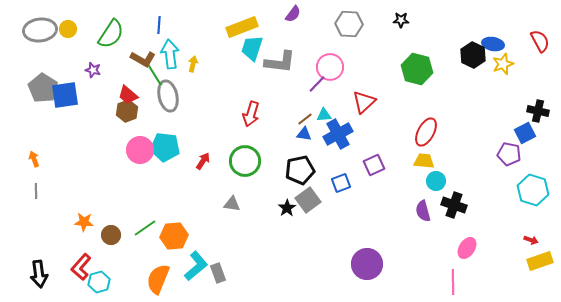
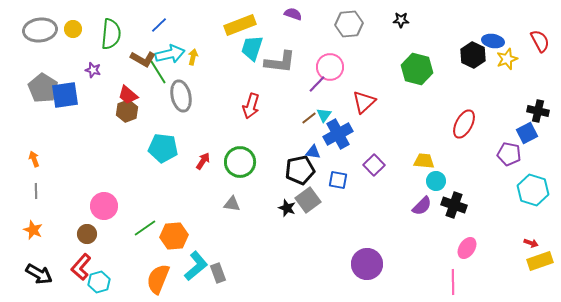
purple semicircle at (293, 14): rotated 108 degrees counterclockwise
gray hexagon at (349, 24): rotated 8 degrees counterclockwise
blue line at (159, 25): rotated 42 degrees clockwise
yellow rectangle at (242, 27): moved 2 px left, 2 px up
yellow circle at (68, 29): moved 5 px right
green semicircle at (111, 34): rotated 28 degrees counterclockwise
blue ellipse at (493, 44): moved 3 px up
cyan arrow at (170, 54): rotated 84 degrees clockwise
yellow arrow at (193, 64): moved 7 px up
yellow star at (503, 64): moved 4 px right, 5 px up
green line at (154, 74): moved 4 px right, 2 px up
gray ellipse at (168, 96): moved 13 px right
red arrow at (251, 114): moved 8 px up
cyan triangle at (324, 115): rotated 49 degrees counterclockwise
brown line at (305, 119): moved 4 px right, 1 px up
red ellipse at (426, 132): moved 38 px right, 8 px up
blue square at (525, 133): moved 2 px right
blue triangle at (304, 134): moved 9 px right, 18 px down
cyan pentagon at (165, 147): moved 2 px left, 1 px down
pink circle at (140, 150): moved 36 px left, 56 px down
green circle at (245, 161): moved 5 px left, 1 px down
purple square at (374, 165): rotated 20 degrees counterclockwise
blue square at (341, 183): moved 3 px left, 3 px up; rotated 30 degrees clockwise
black star at (287, 208): rotated 18 degrees counterclockwise
purple semicircle at (423, 211): moved 1 px left, 5 px up; rotated 120 degrees counterclockwise
orange star at (84, 222): moved 51 px left, 8 px down; rotated 18 degrees clockwise
brown circle at (111, 235): moved 24 px left, 1 px up
red arrow at (531, 240): moved 3 px down
black arrow at (39, 274): rotated 52 degrees counterclockwise
